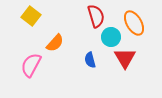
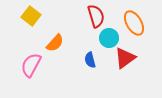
cyan circle: moved 2 px left, 1 px down
red triangle: rotated 25 degrees clockwise
